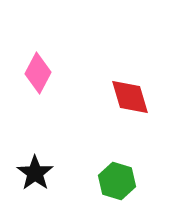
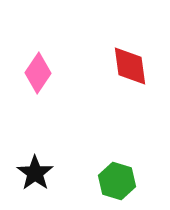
pink diamond: rotated 6 degrees clockwise
red diamond: moved 31 px up; rotated 9 degrees clockwise
